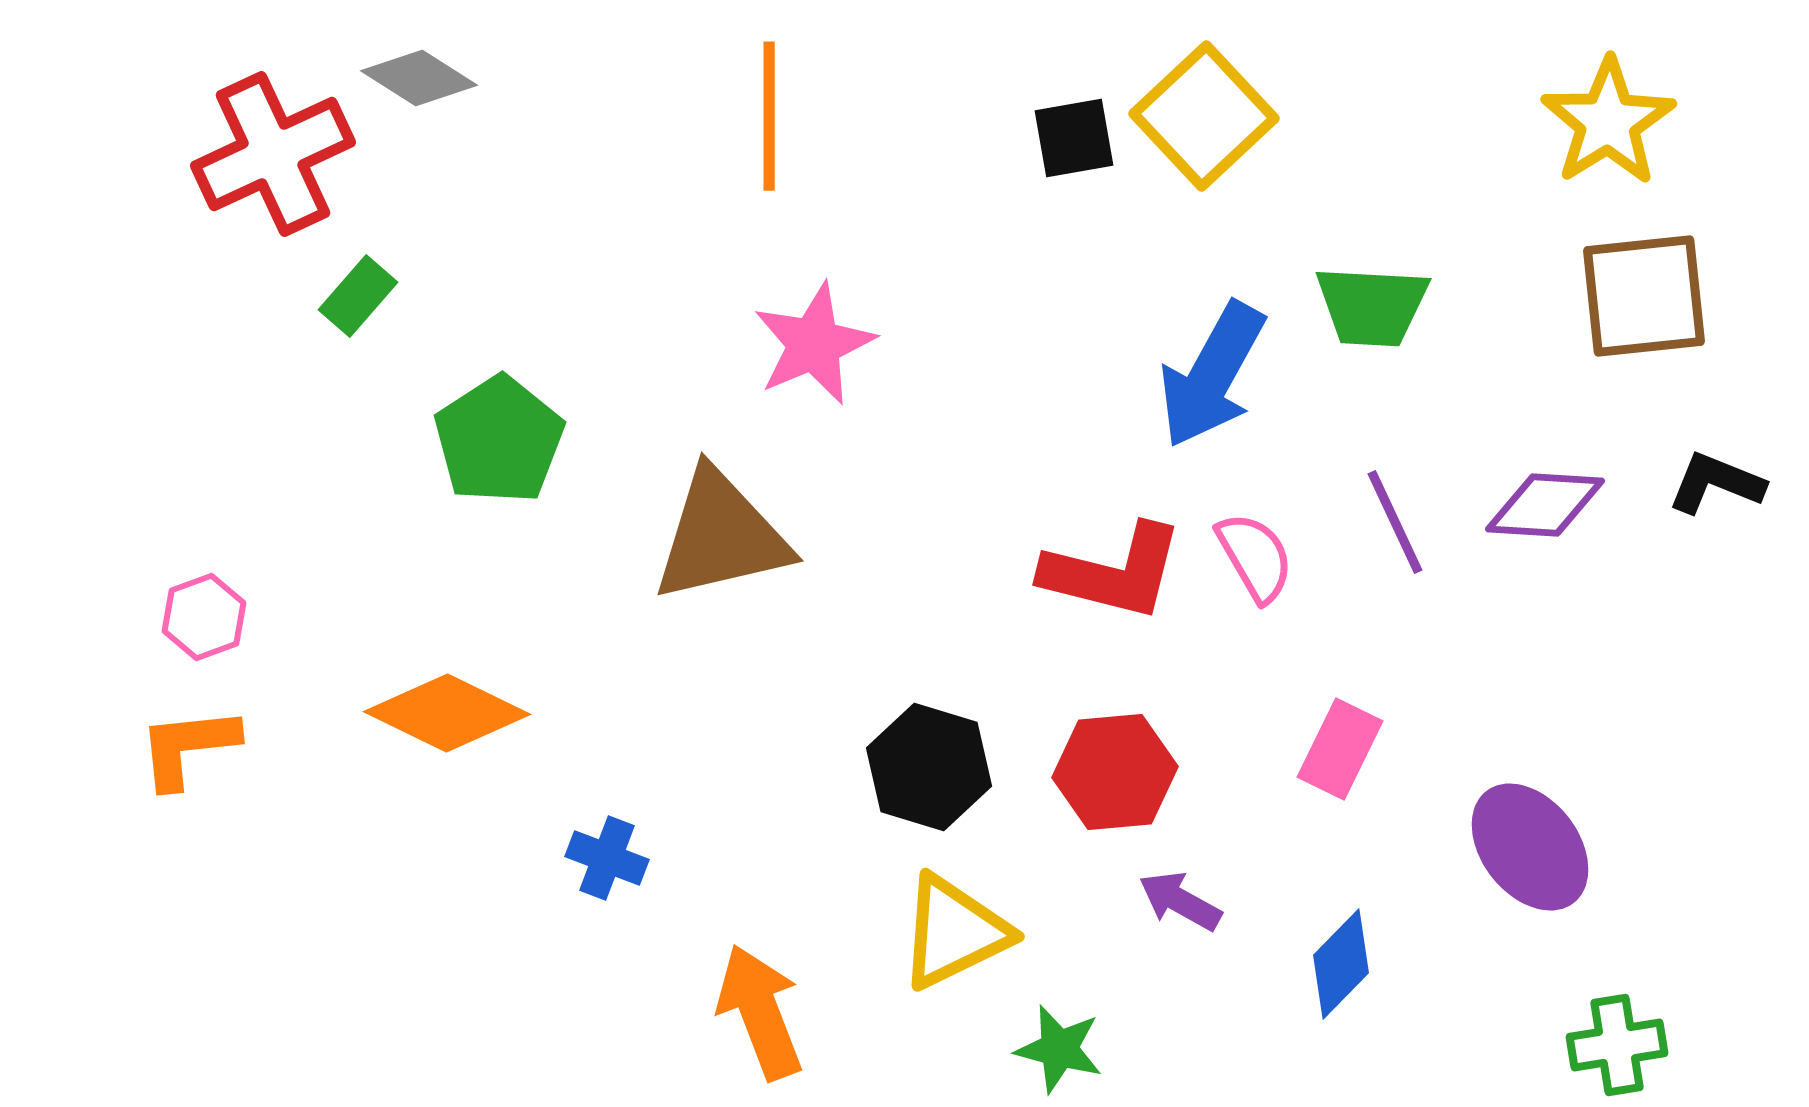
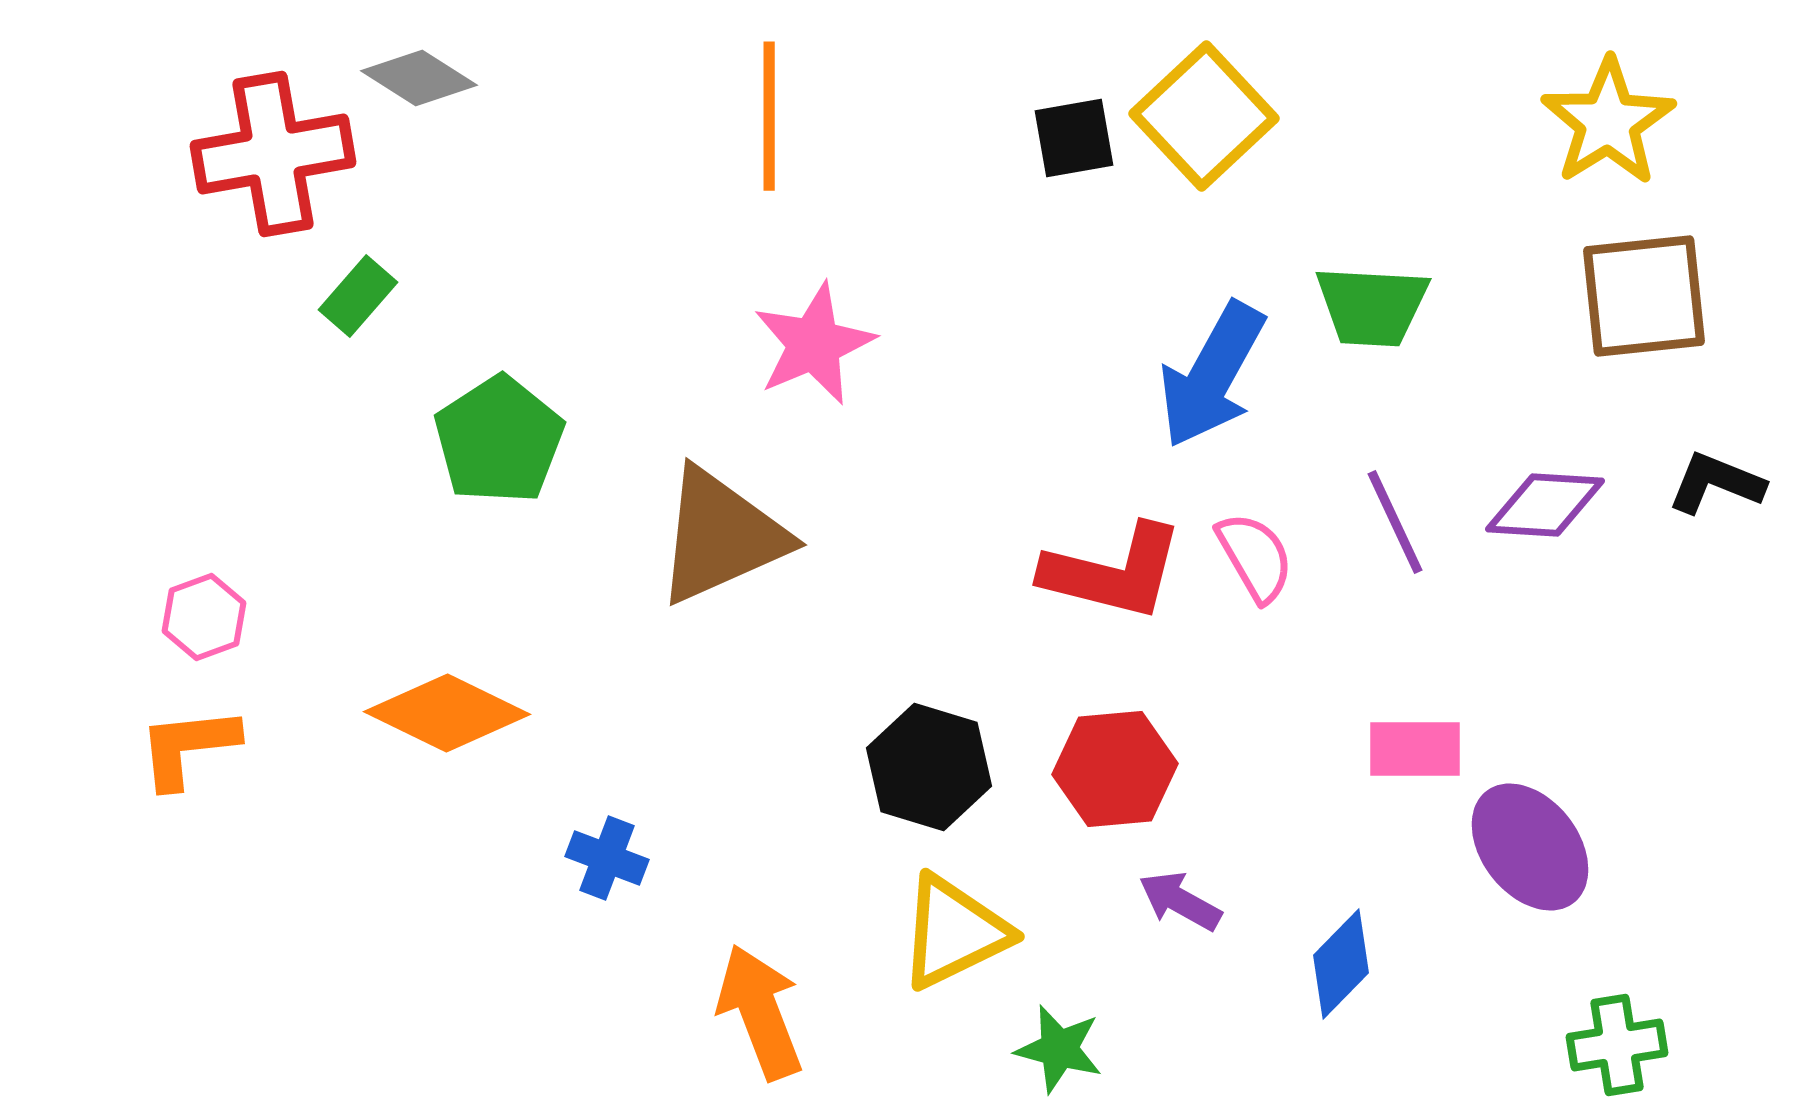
red cross: rotated 15 degrees clockwise
brown triangle: rotated 11 degrees counterclockwise
pink rectangle: moved 75 px right; rotated 64 degrees clockwise
red hexagon: moved 3 px up
